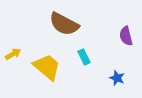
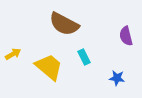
yellow trapezoid: moved 2 px right
blue star: rotated 14 degrees counterclockwise
